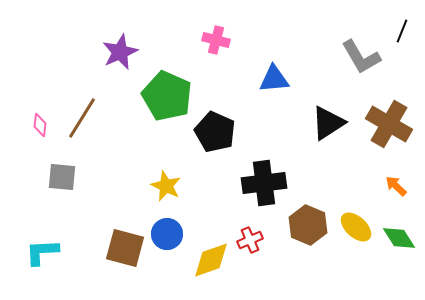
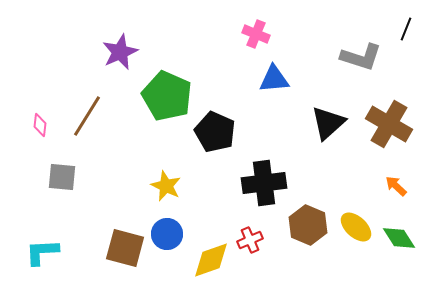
black line: moved 4 px right, 2 px up
pink cross: moved 40 px right, 6 px up; rotated 8 degrees clockwise
gray L-shape: rotated 42 degrees counterclockwise
brown line: moved 5 px right, 2 px up
black triangle: rotated 9 degrees counterclockwise
